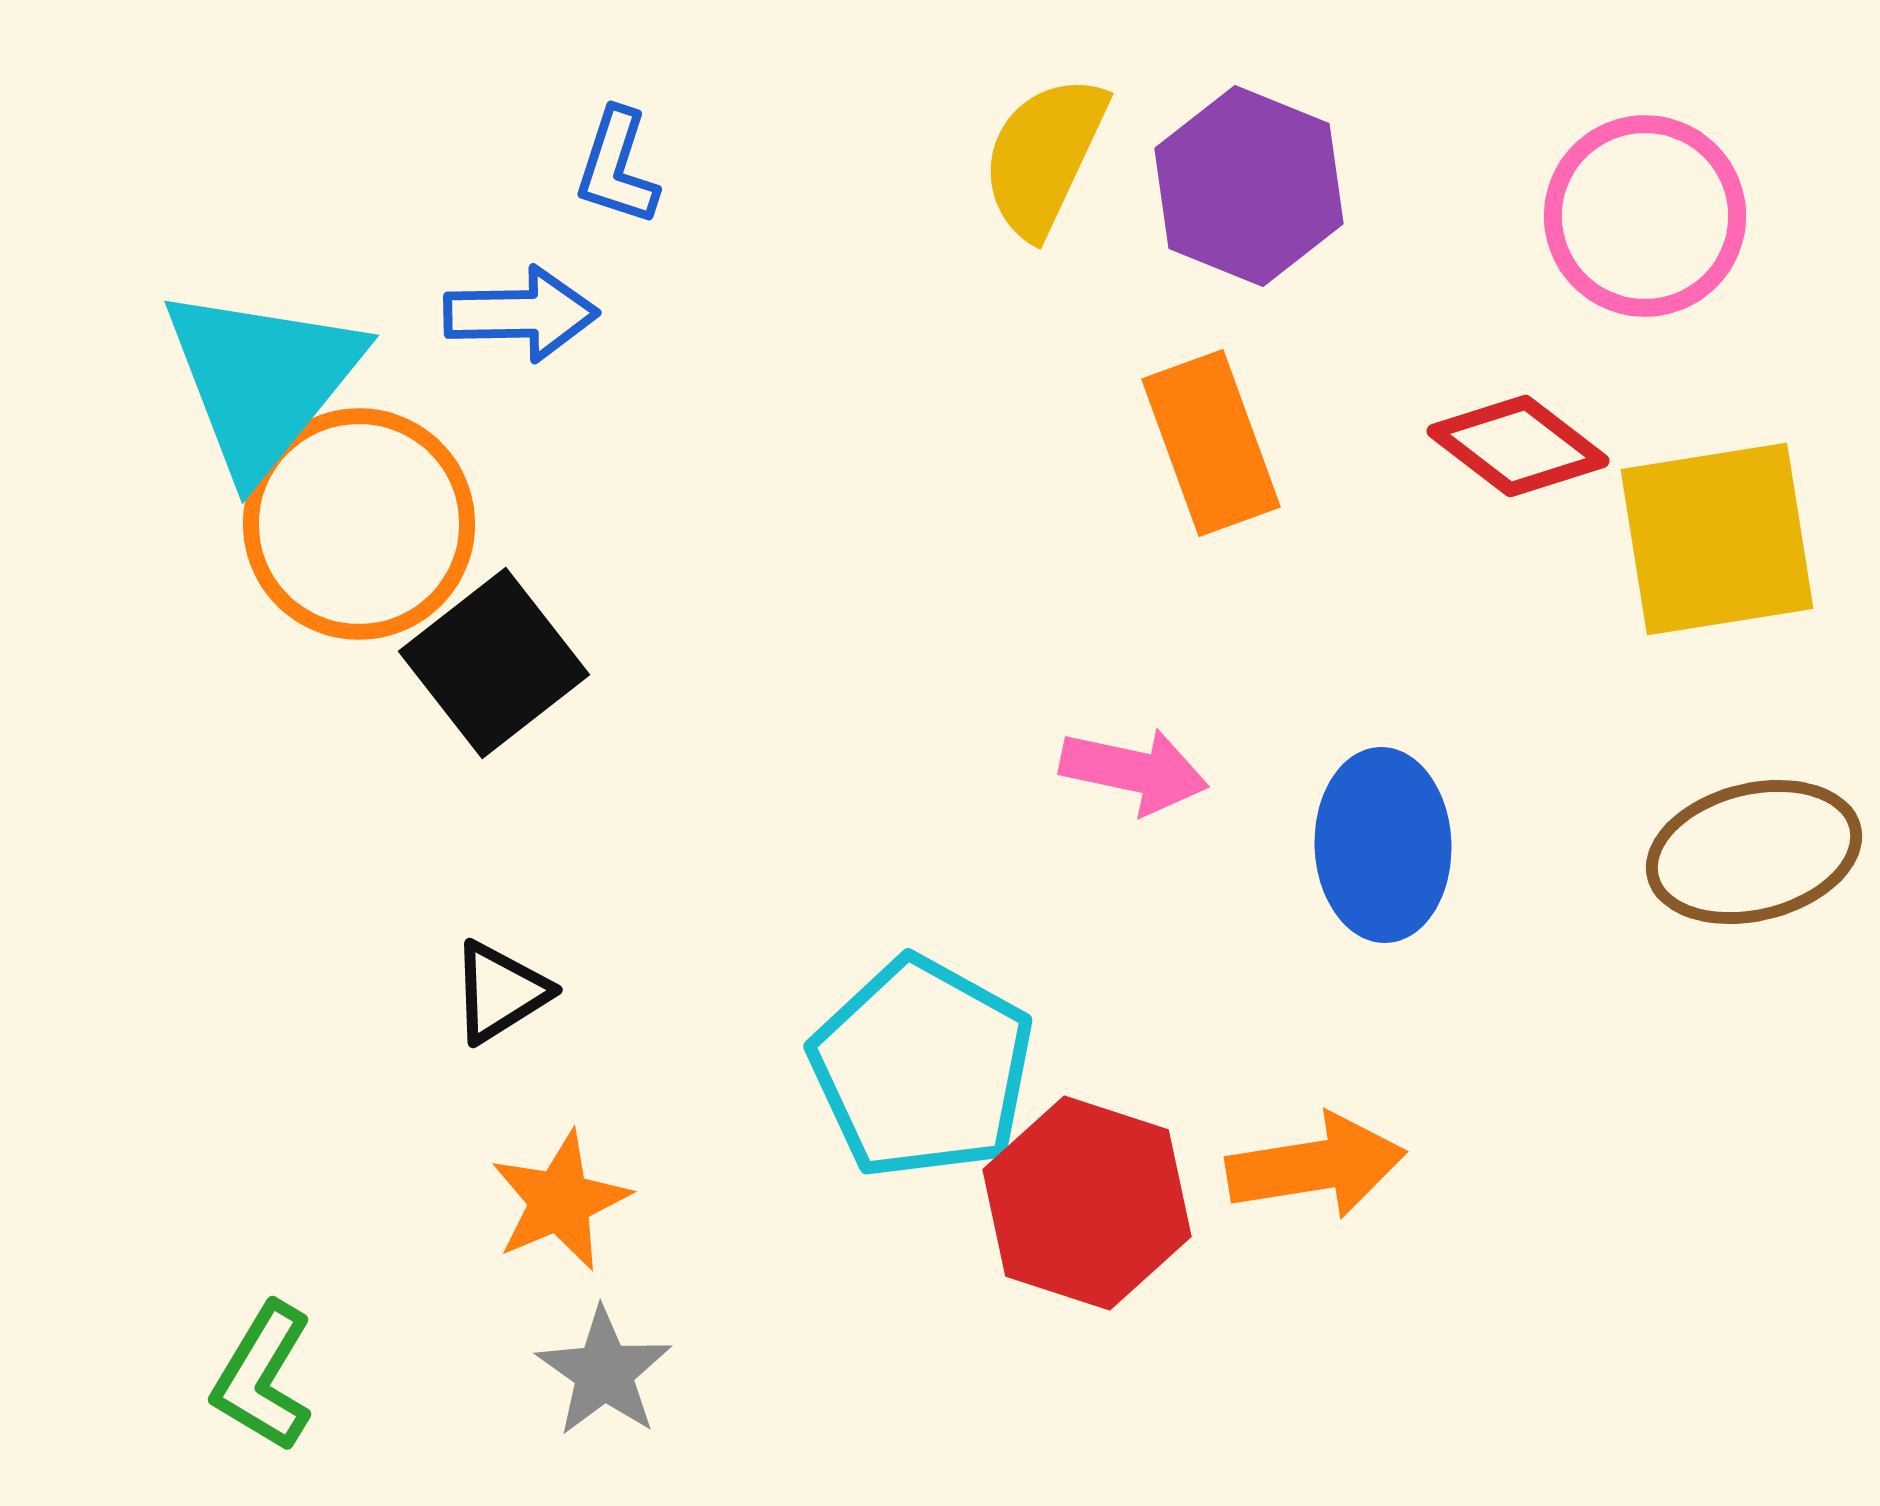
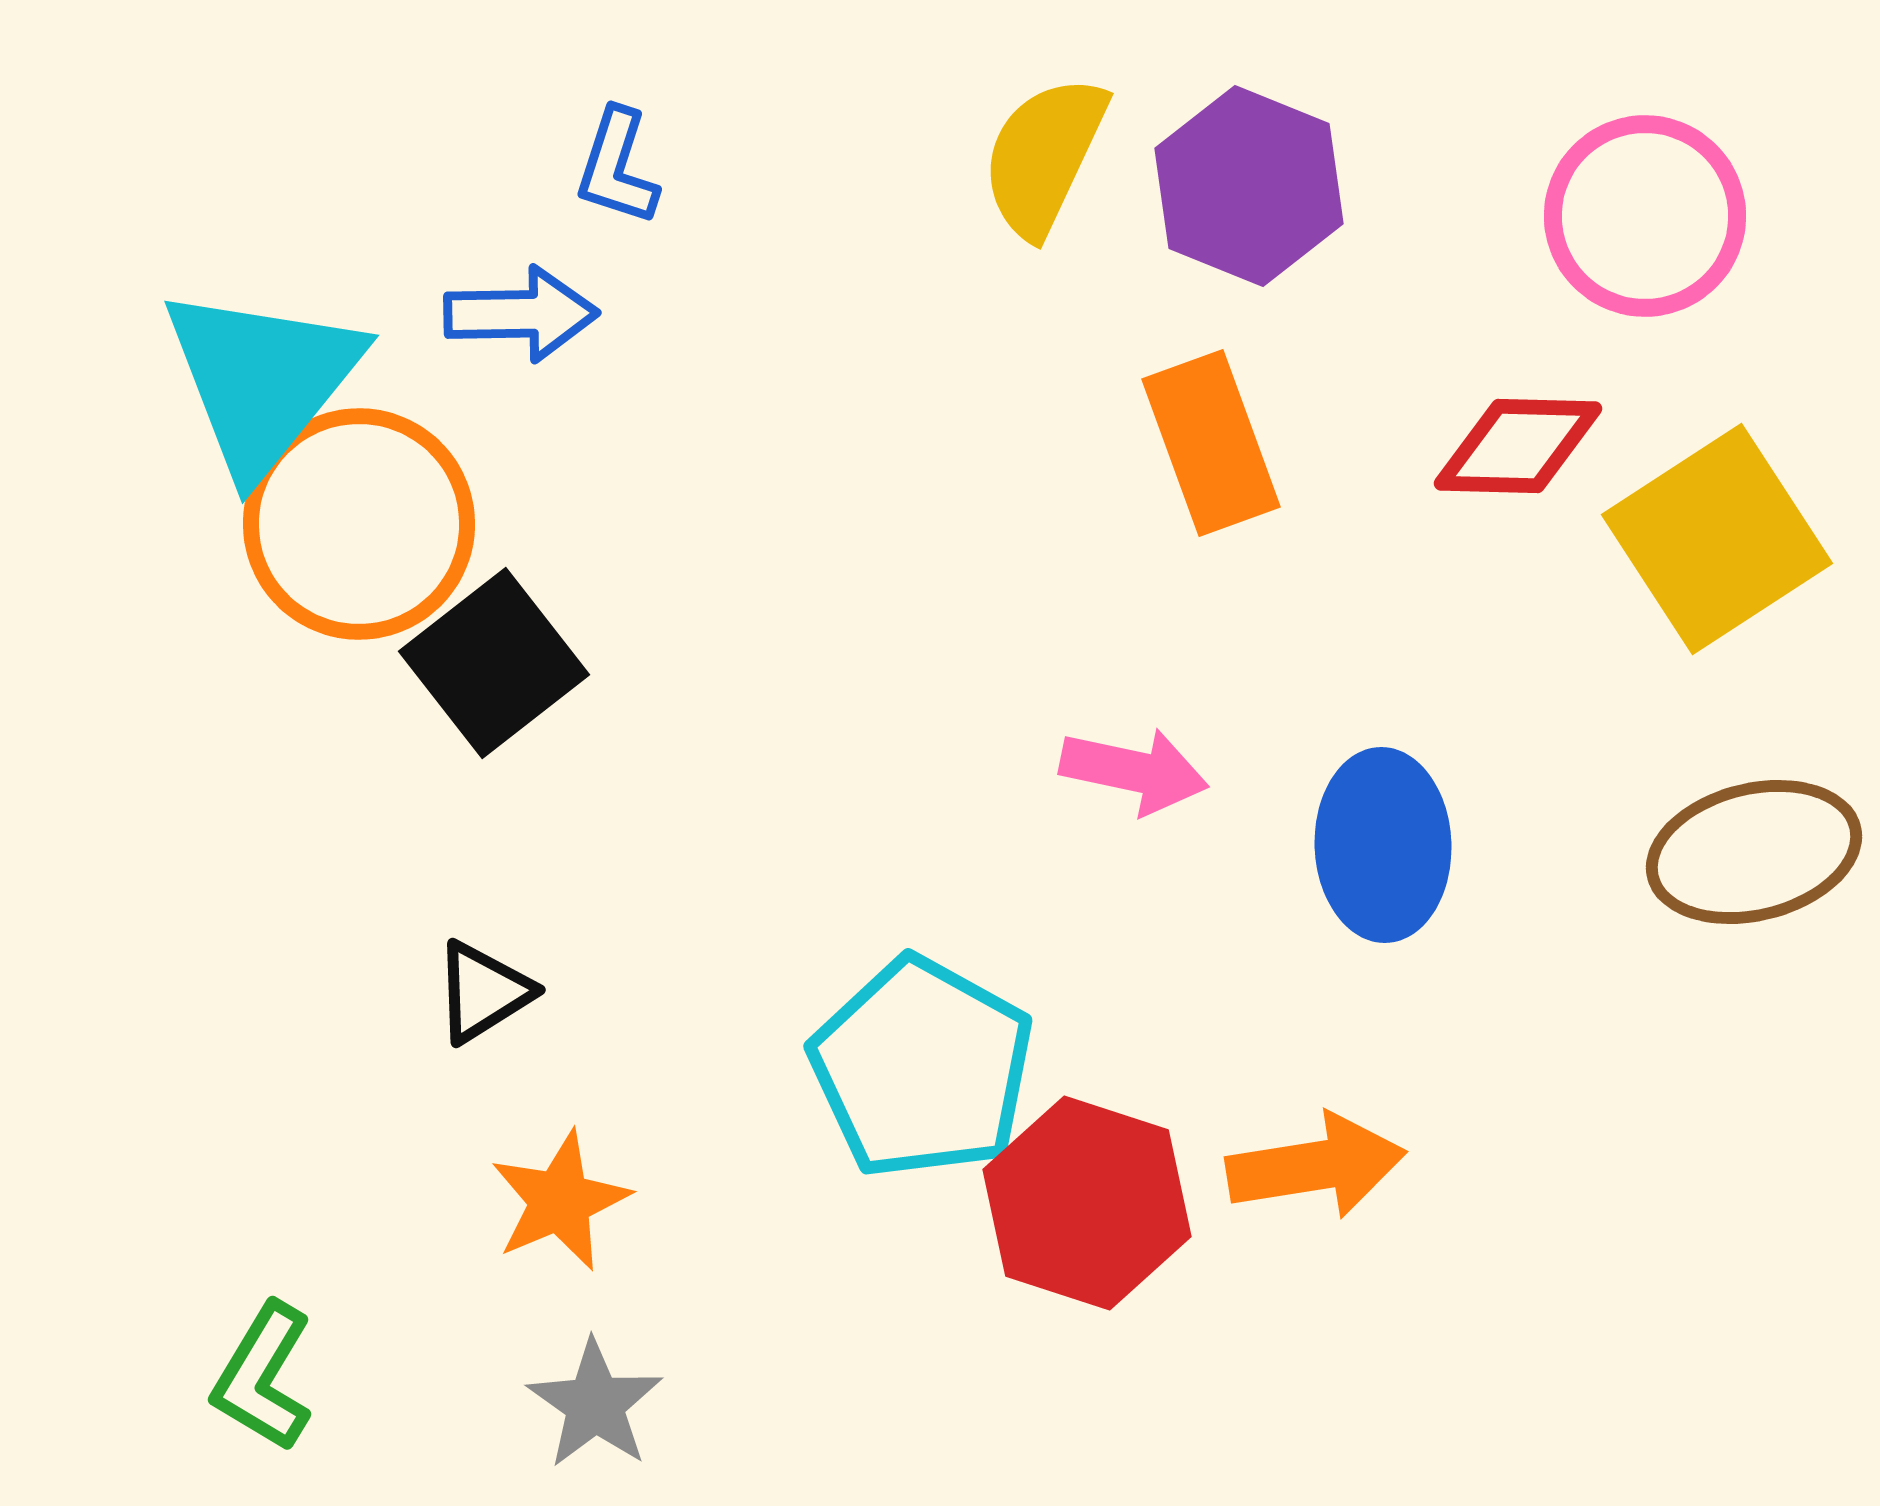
red diamond: rotated 36 degrees counterclockwise
yellow square: rotated 24 degrees counterclockwise
black triangle: moved 17 px left
gray star: moved 9 px left, 32 px down
